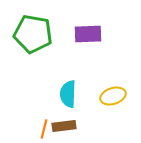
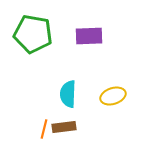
purple rectangle: moved 1 px right, 2 px down
brown rectangle: moved 1 px down
